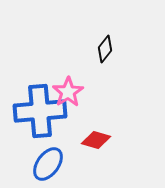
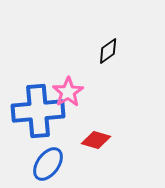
black diamond: moved 3 px right, 2 px down; rotated 16 degrees clockwise
blue cross: moved 2 px left
